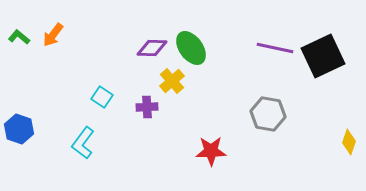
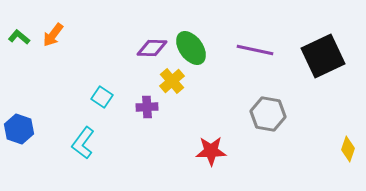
purple line: moved 20 px left, 2 px down
yellow diamond: moved 1 px left, 7 px down
